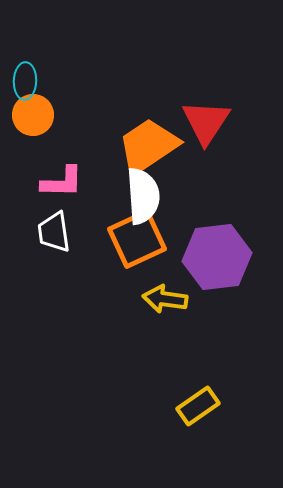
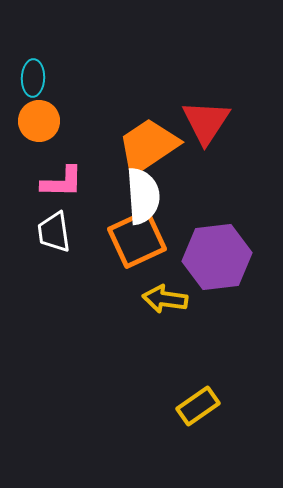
cyan ellipse: moved 8 px right, 3 px up
orange circle: moved 6 px right, 6 px down
